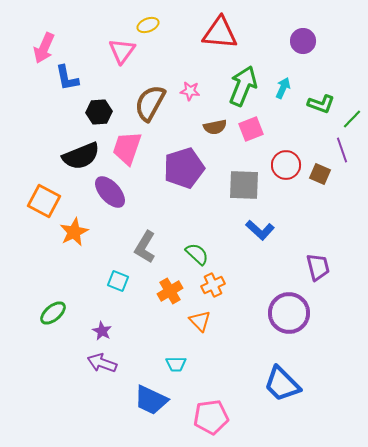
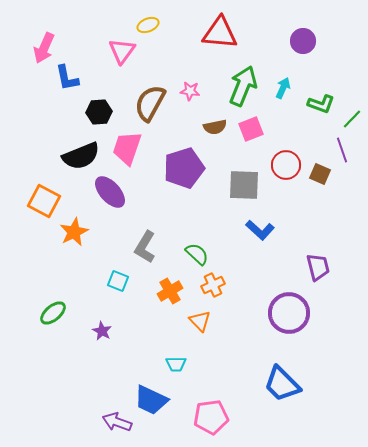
purple arrow at (102, 363): moved 15 px right, 59 px down
